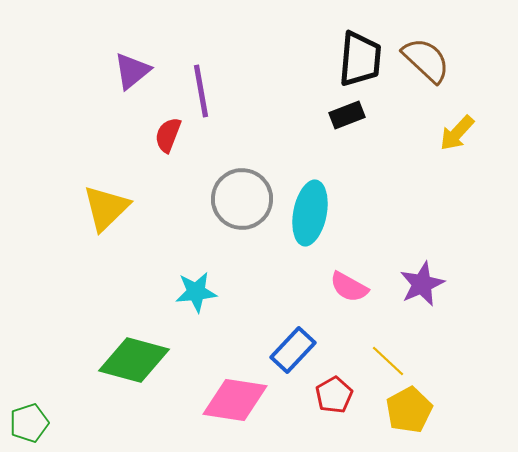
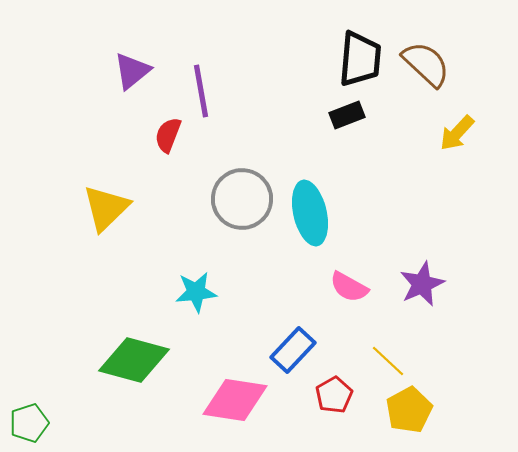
brown semicircle: moved 4 px down
cyan ellipse: rotated 24 degrees counterclockwise
